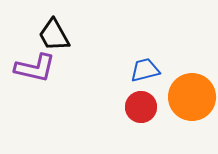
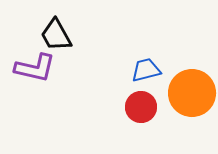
black trapezoid: moved 2 px right
blue trapezoid: moved 1 px right
orange circle: moved 4 px up
